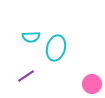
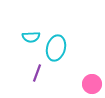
purple line: moved 11 px right, 3 px up; rotated 36 degrees counterclockwise
